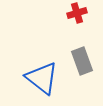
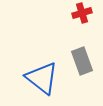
red cross: moved 5 px right
